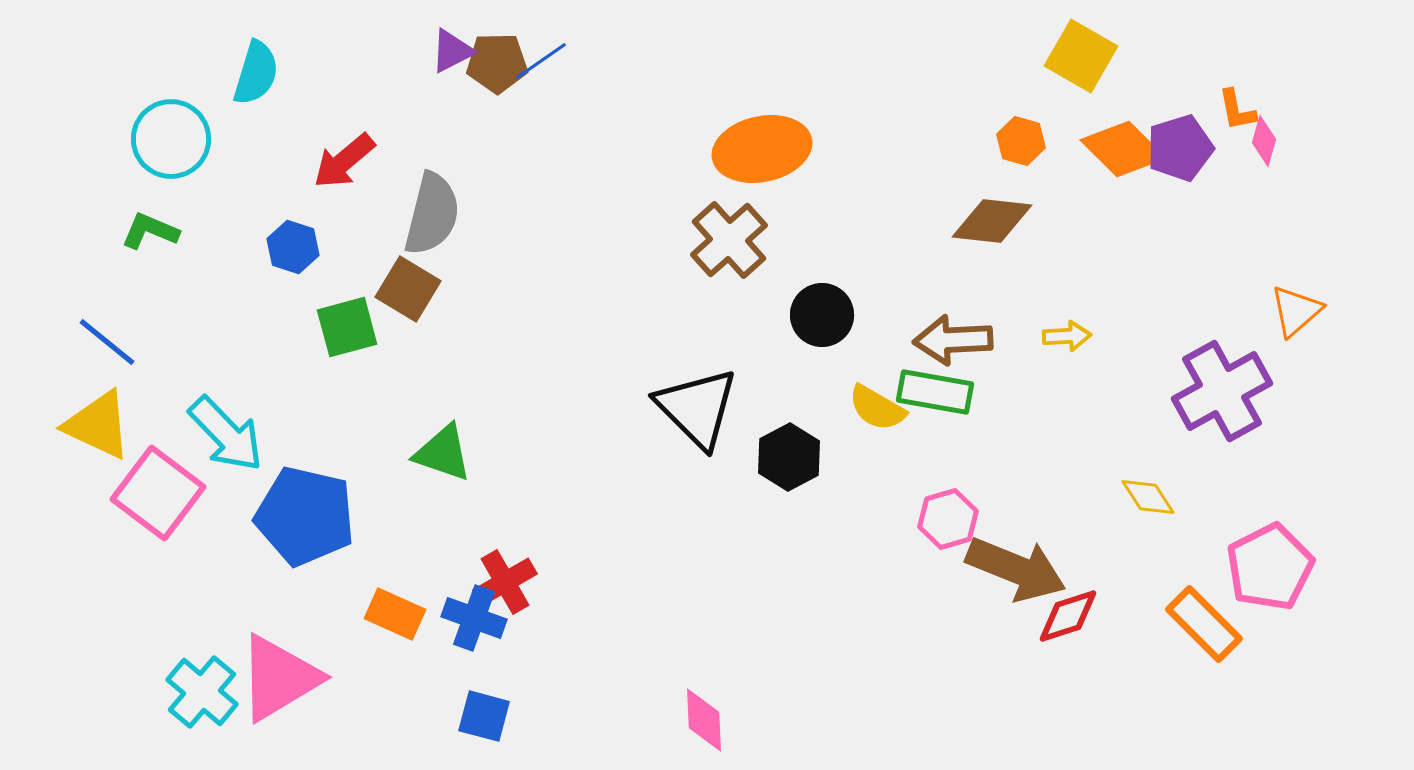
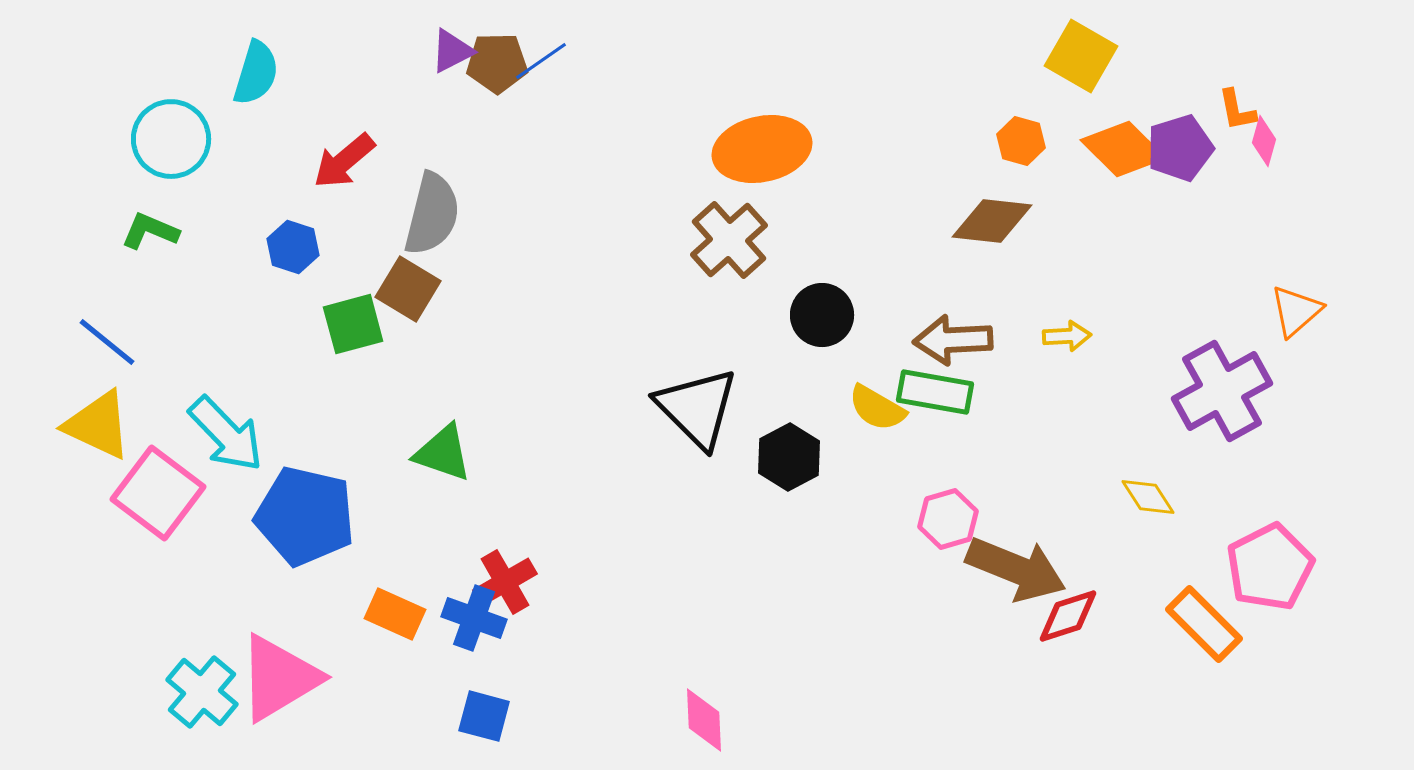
green square at (347, 327): moved 6 px right, 3 px up
